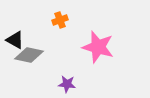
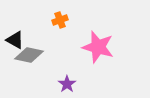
purple star: rotated 30 degrees clockwise
